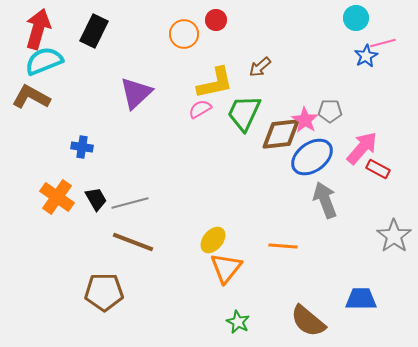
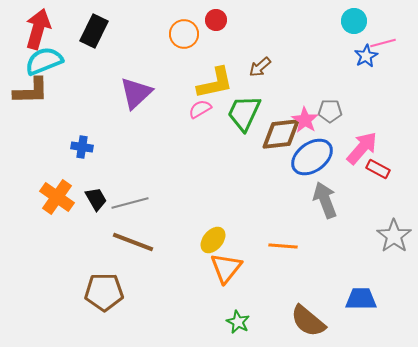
cyan circle: moved 2 px left, 3 px down
brown L-shape: moved 6 px up; rotated 150 degrees clockwise
